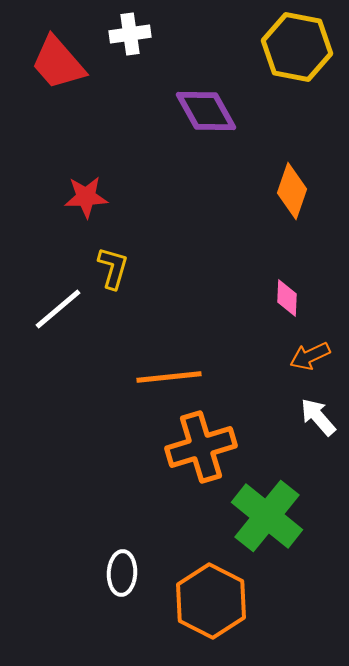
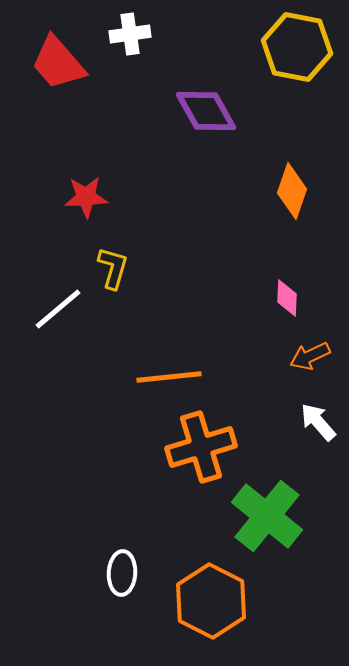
white arrow: moved 5 px down
